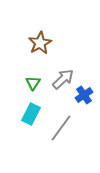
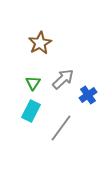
blue cross: moved 4 px right
cyan rectangle: moved 3 px up
